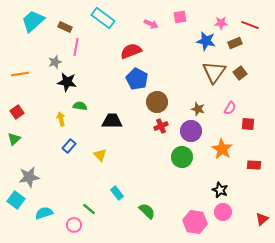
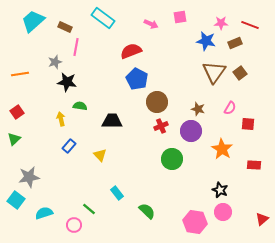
green circle at (182, 157): moved 10 px left, 2 px down
